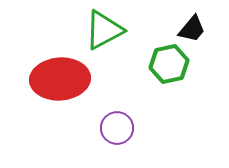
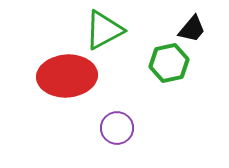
green hexagon: moved 1 px up
red ellipse: moved 7 px right, 3 px up
